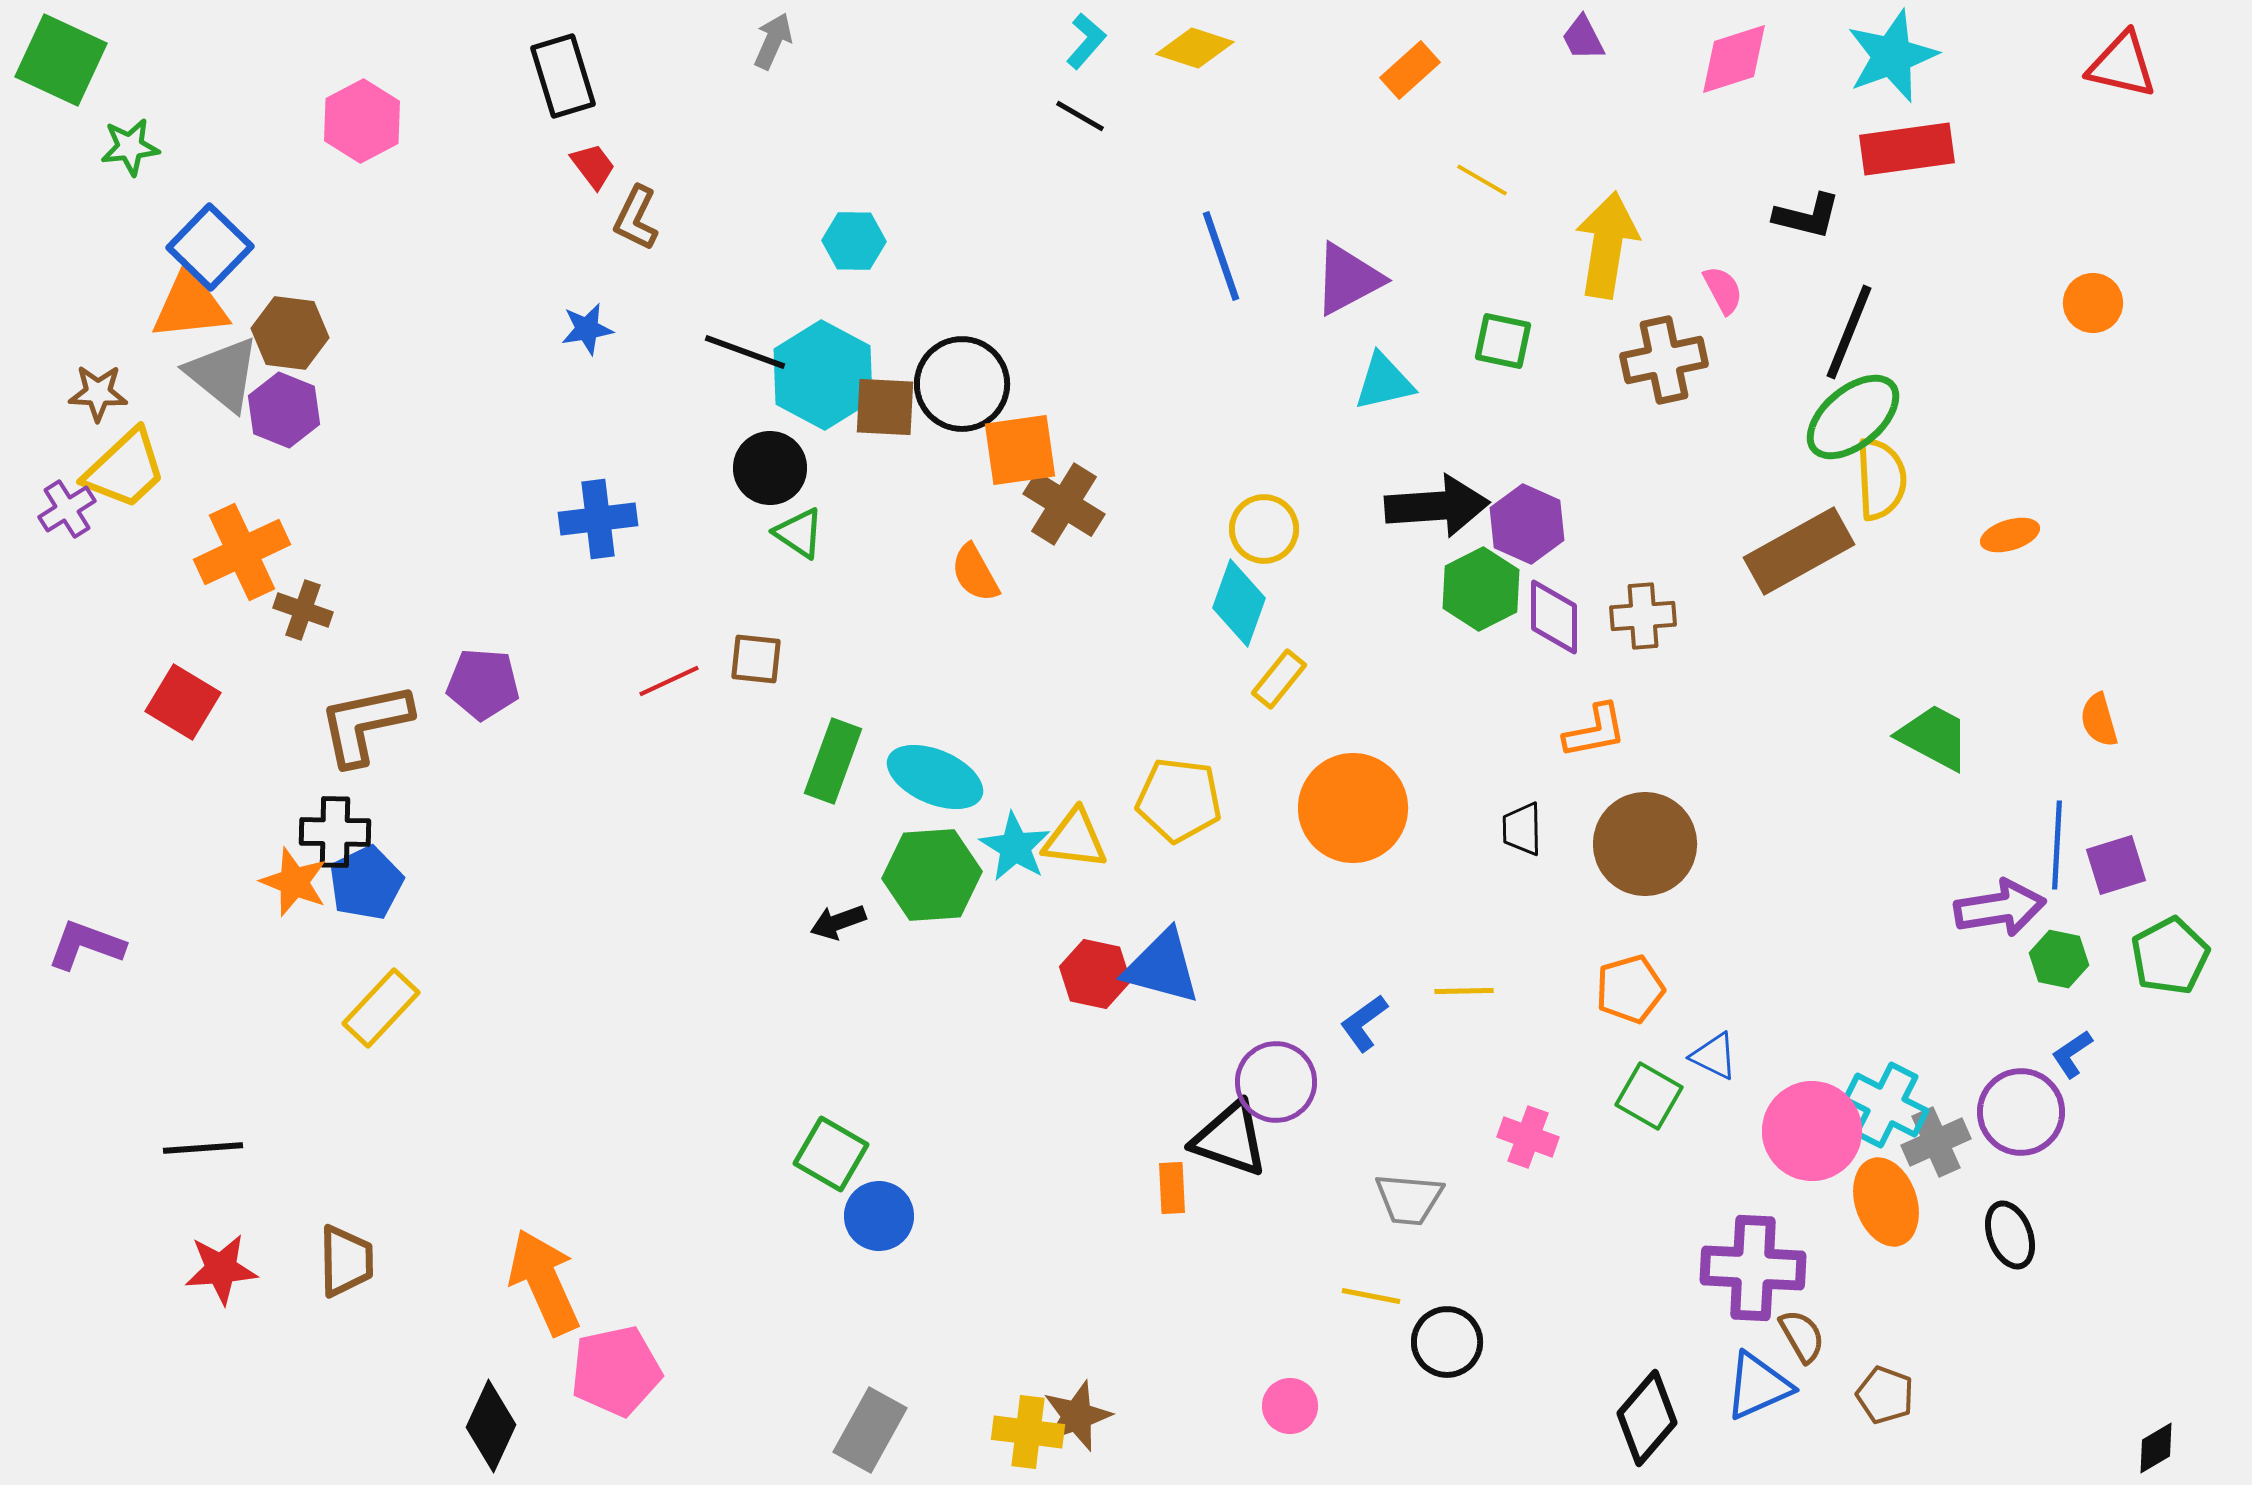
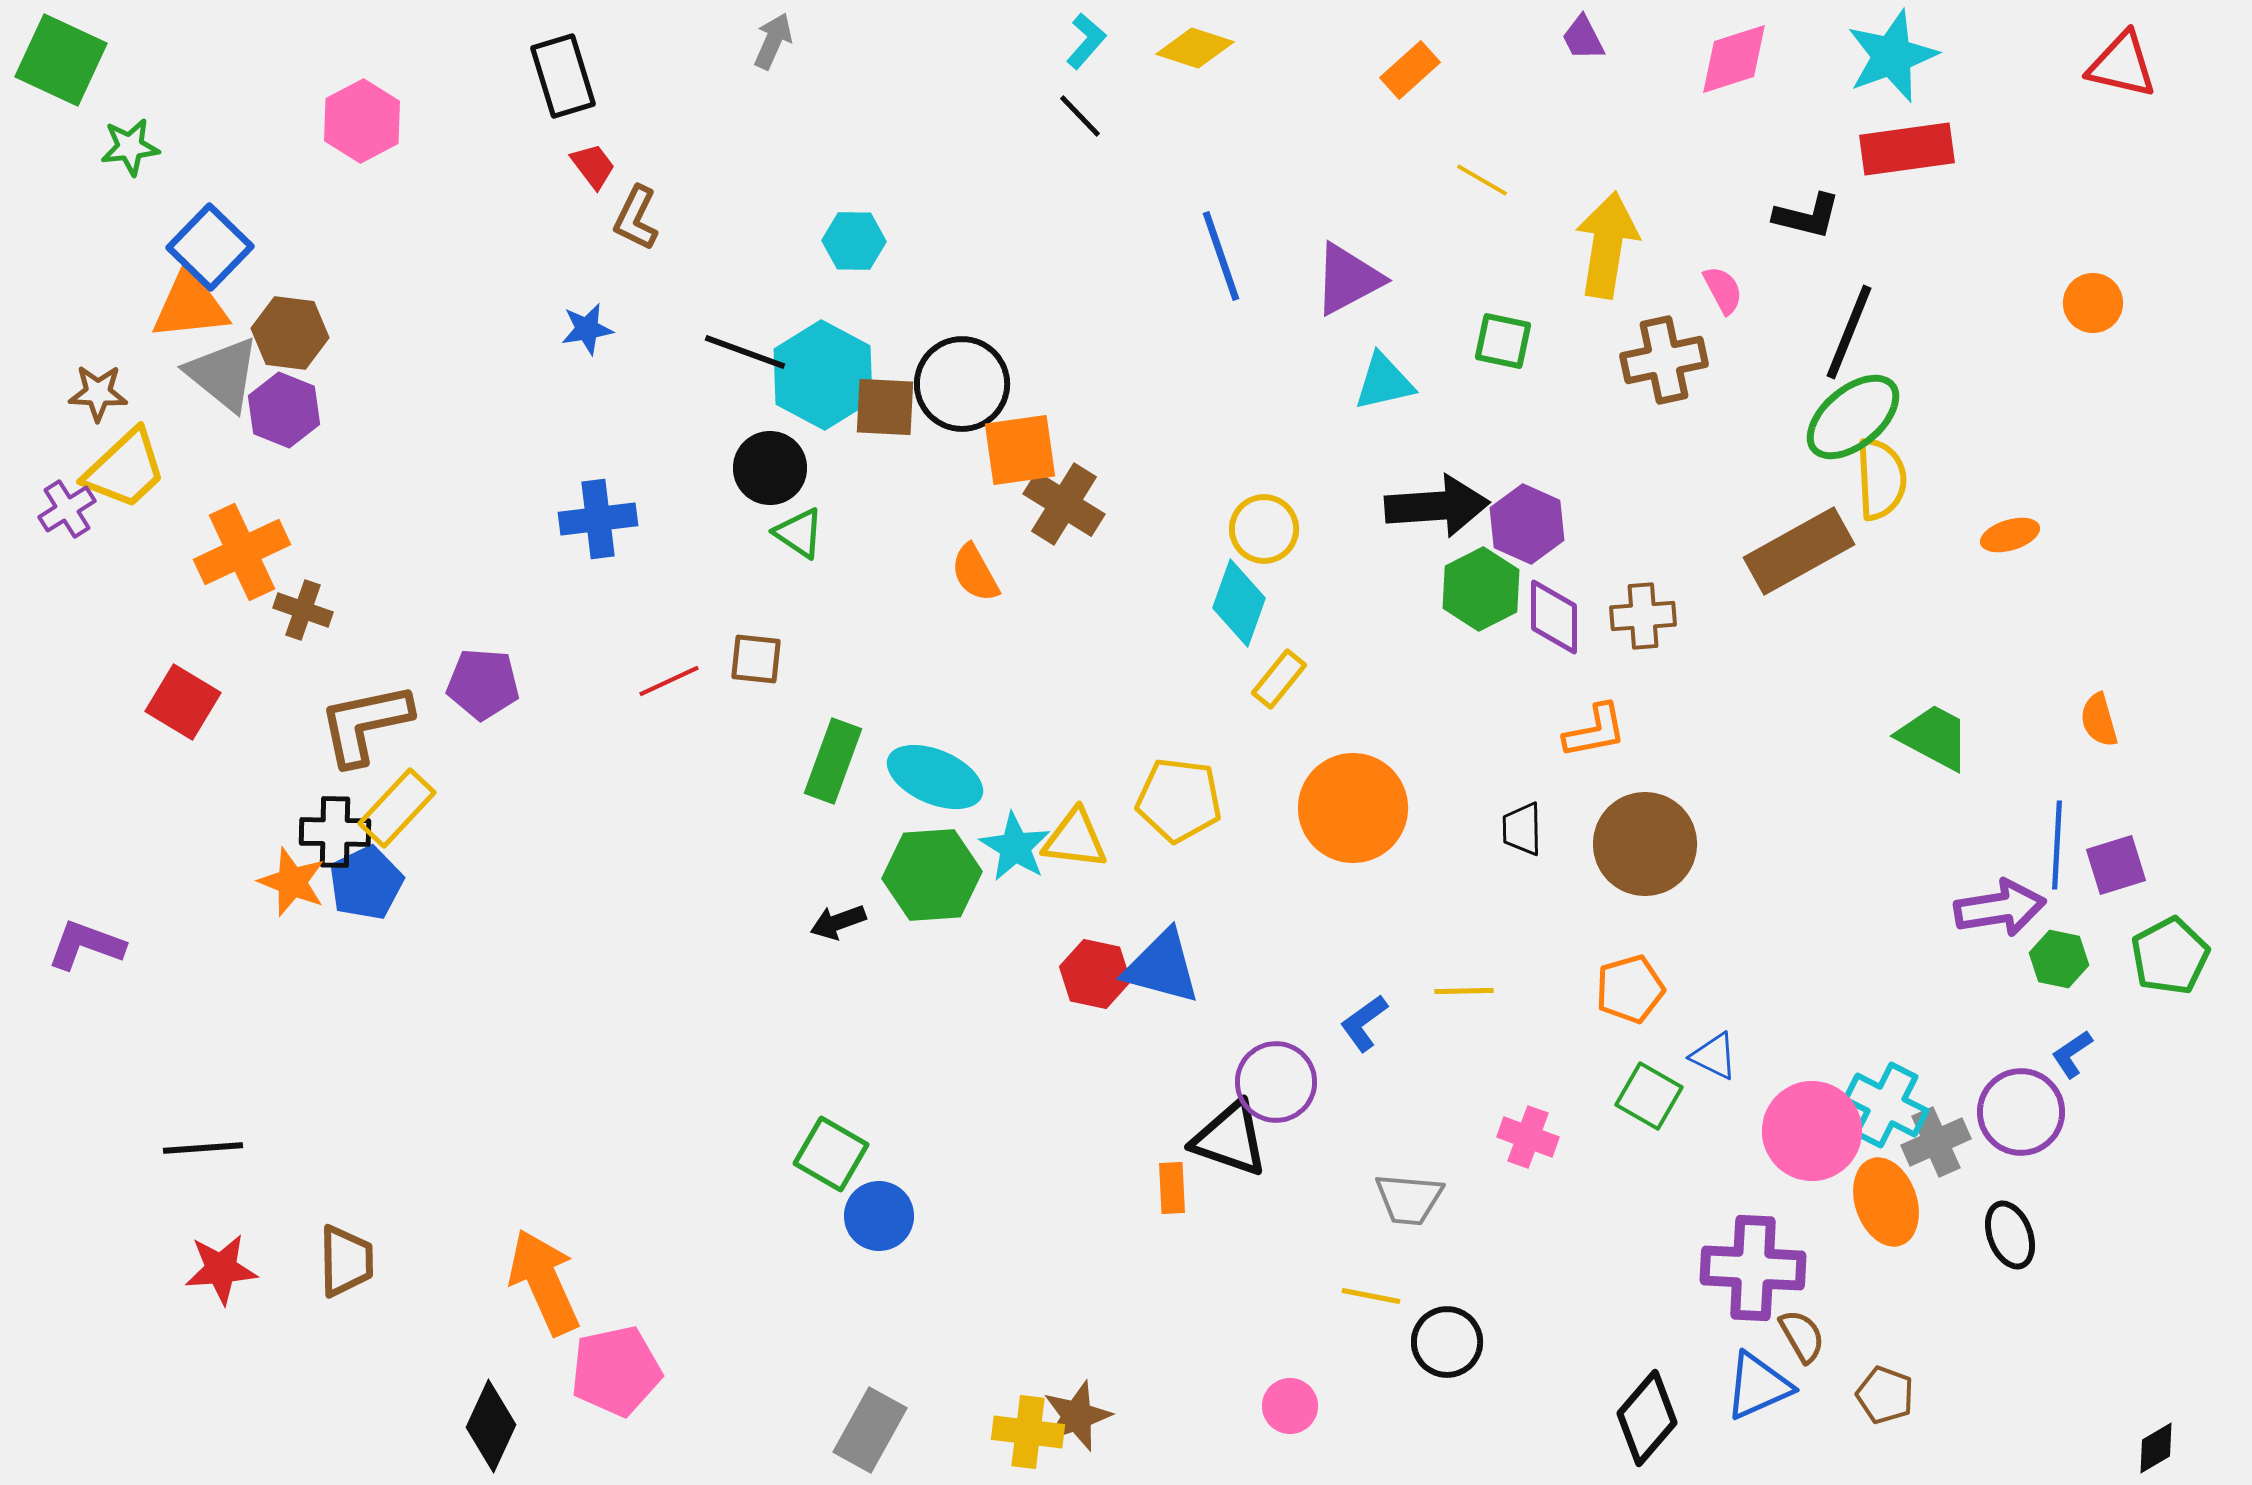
black line at (1080, 116): rotated 16 degrees clockwise
orange star at (294, 882): moved 2 px left
yellow rectangle at (381, 1008): moved 16 px right, 200 px up
